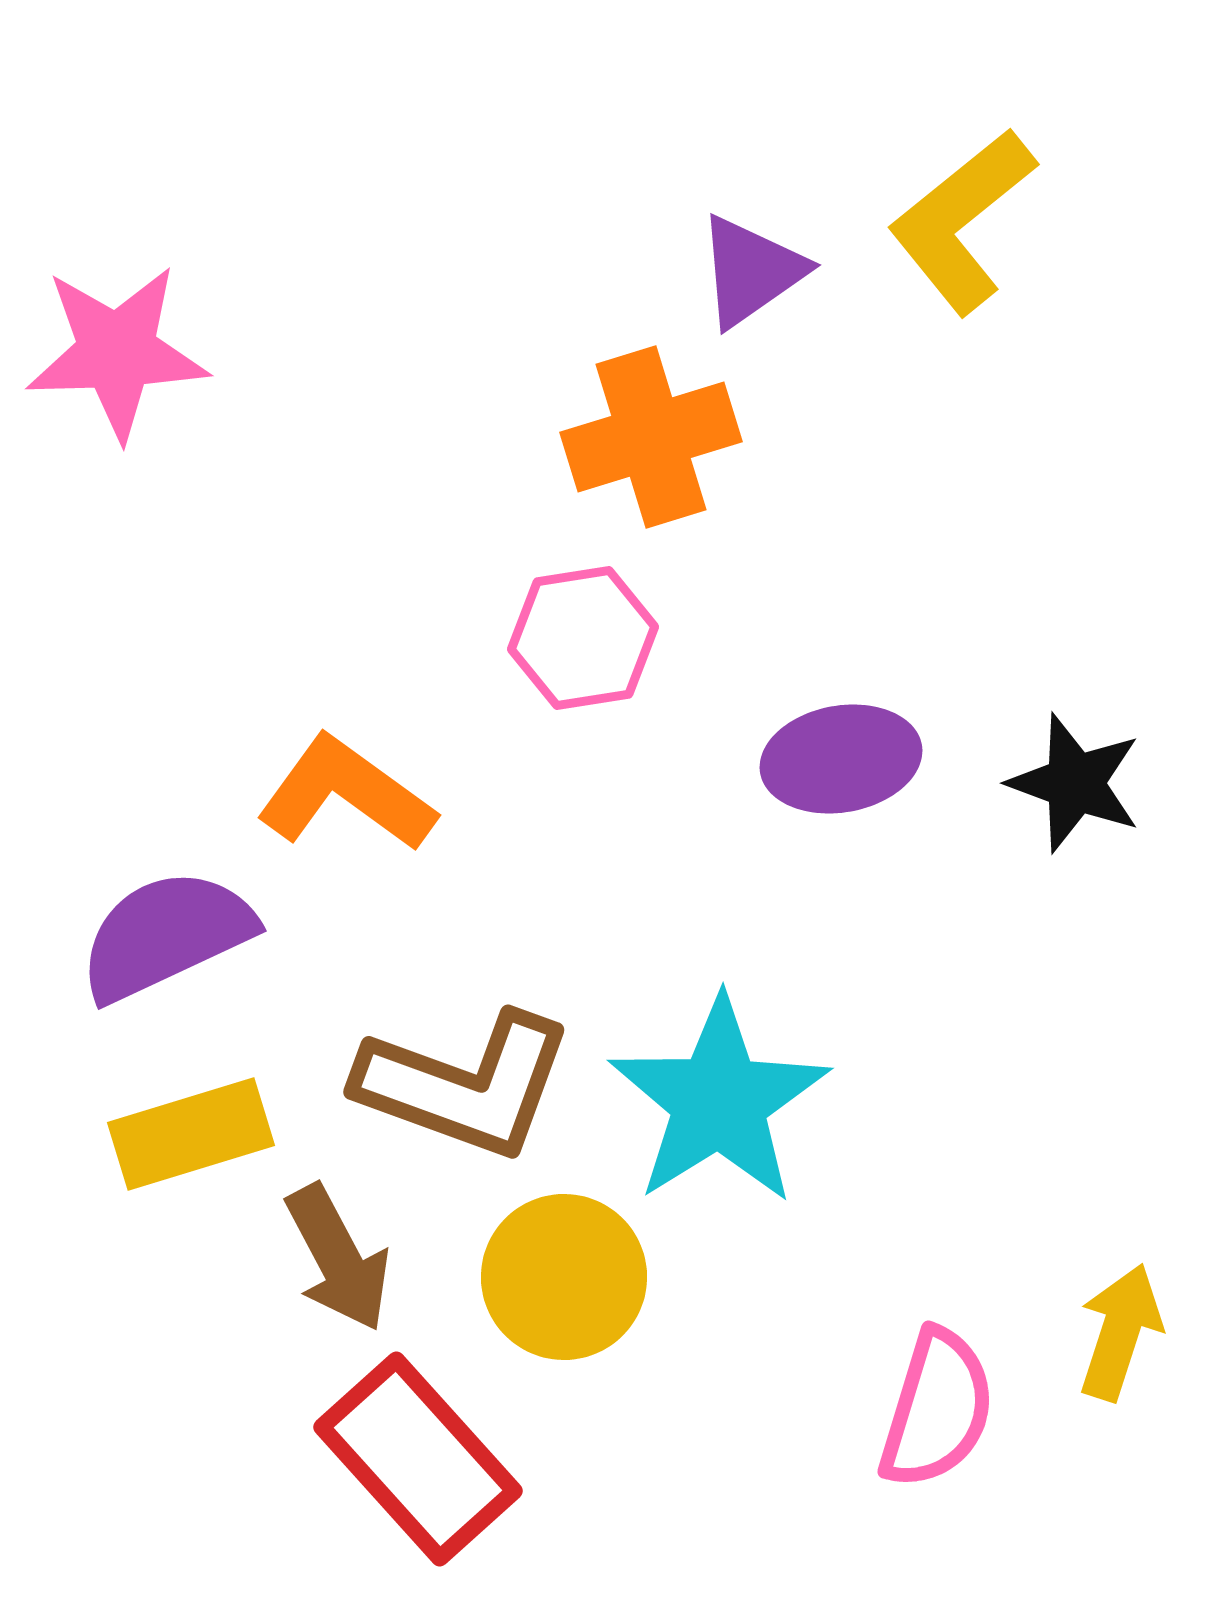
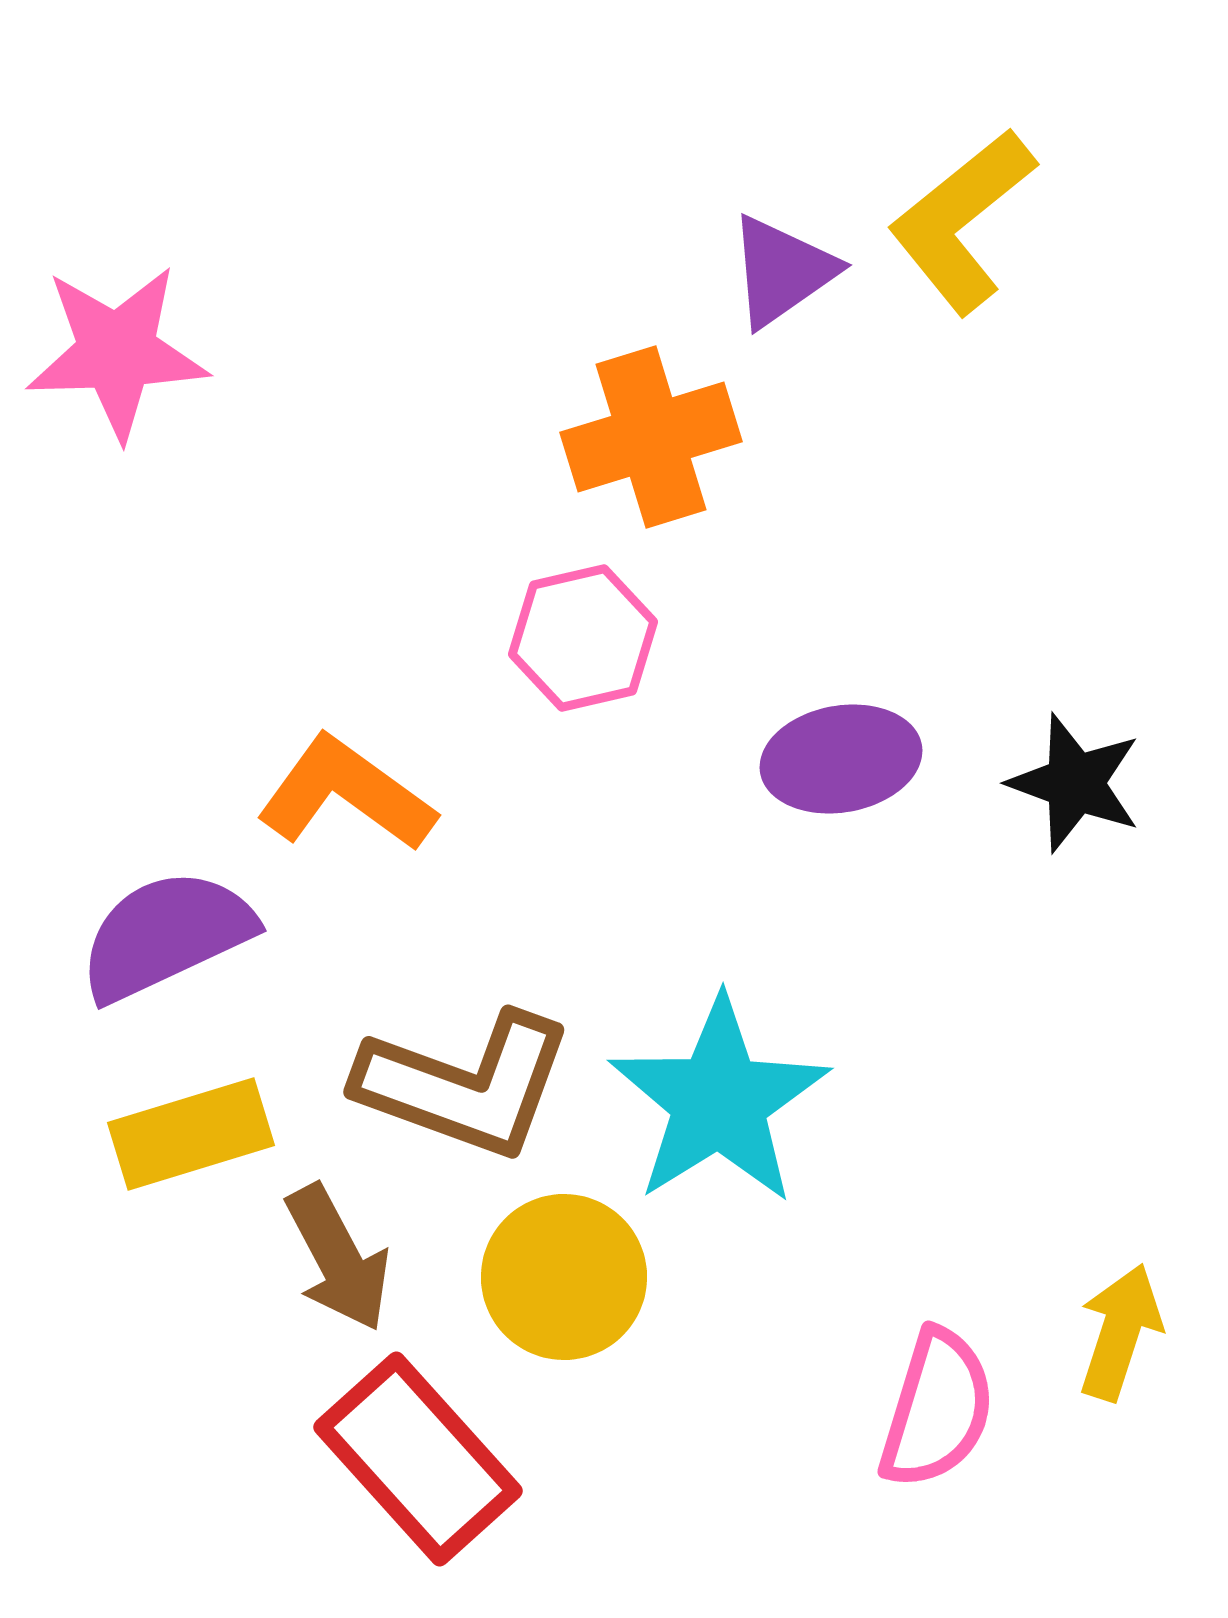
purple triangle: moved 31 px right
pink hexagon: rotated 4 degrees counterclockwise
